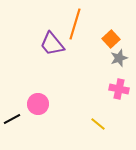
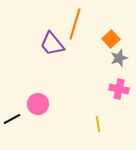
yellow line: rotated 42 degrees clockwise
